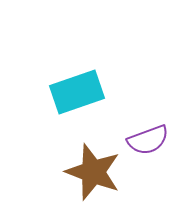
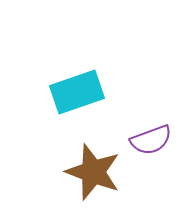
purple semicircle: moved 3 px right
